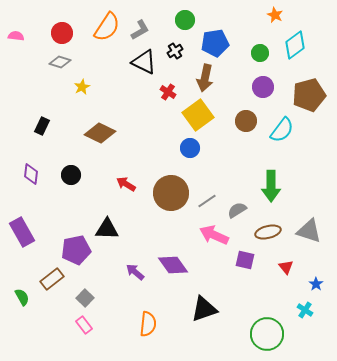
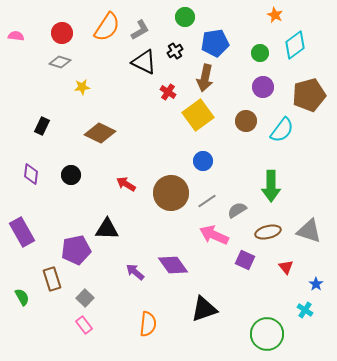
green circle at (185, 20): moved 3 px up
yellow star at (82, 87): rotated 21 degrees clockwise
blue circle at (190, 148): moved 13 px right, 13 px down
purple square at (245, 260): rotated 12 degrees clockwise
brown rectangle at (52, 279): rotated 70 degrees counterclockwise
